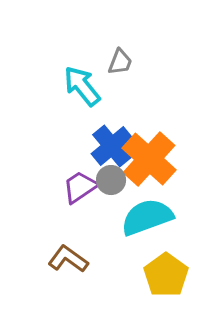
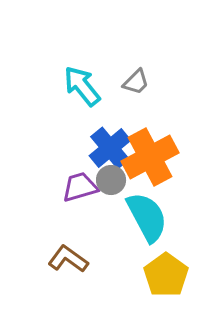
gray trapezoid: moved 16 px right, 20 px down; rotated 24 degrees clockwise
blue cross: moved 2 px left, 2 px down
orange cross: moved 1 px right, 2 px up; rotated 20 degrees clockwise
purple trapezoid: rotated 18 degrees clockwise
cyan semicircle: rotated 82 degrees clockwise
